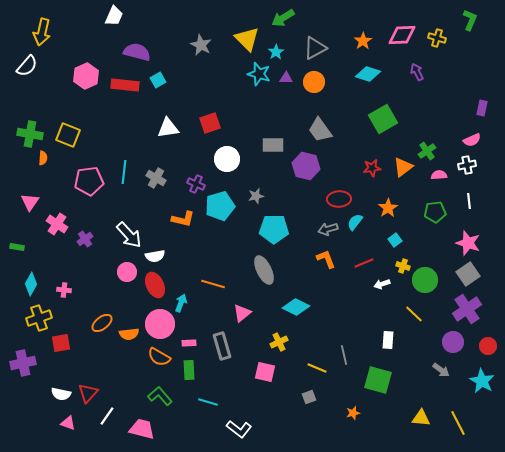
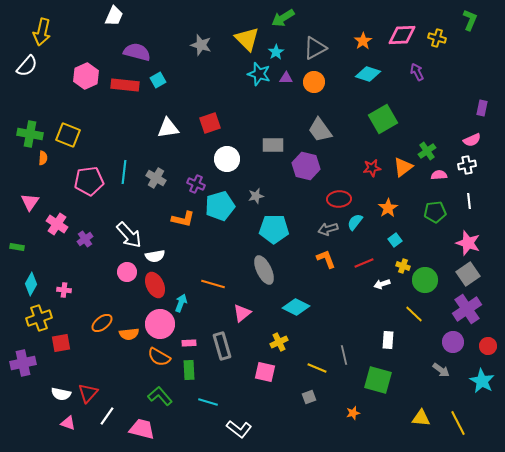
gray star at (201, 45): rotated 10 degrees counterclockwise
